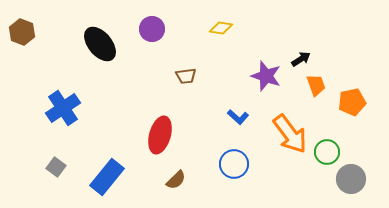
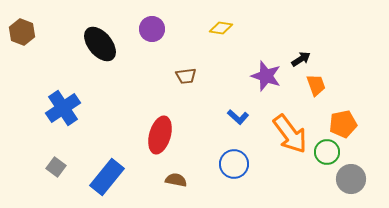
orange pentagon: moved 9 px left, 22 px down
brown semicircle: rotated 125 degrees counterclockwise
